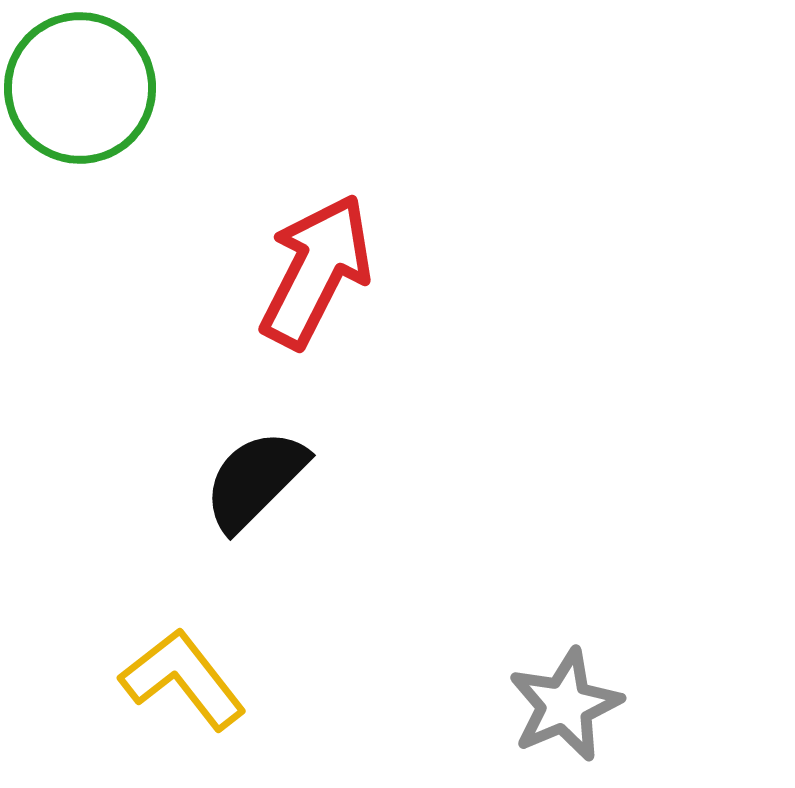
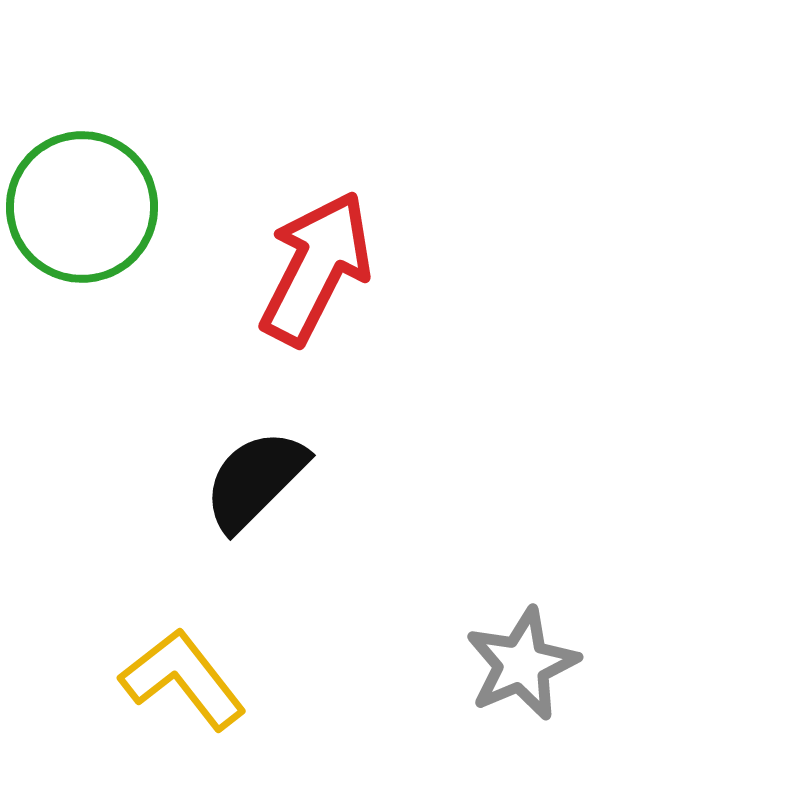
green circle: moved 2 px right, 119 px down
red arrow: moved 3 px up
gray star: moved 43 px left, 41 px up
